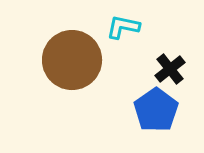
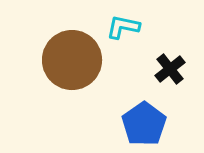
blue pentagon: moved 12 px left, 14 px down
